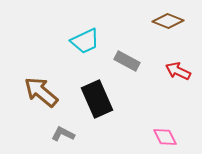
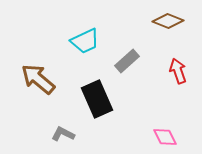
gray rectangle: rotated 70 degrees counterclockwise
red arrow: rotated 45 degrees clockwise
brown arrow: moved 3 px left, 13 px up
